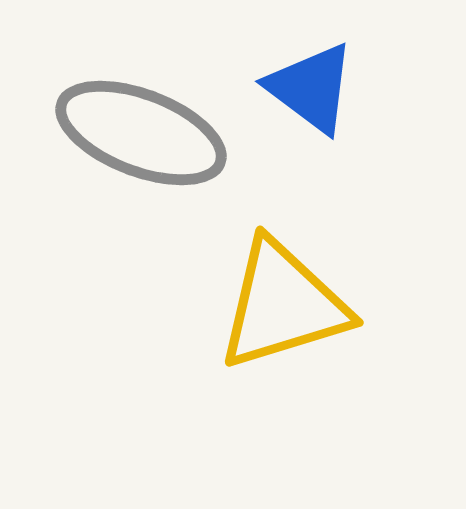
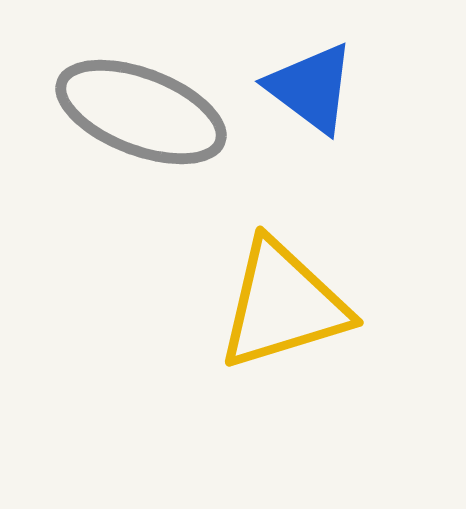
gray ellipse: moved 21 px up
